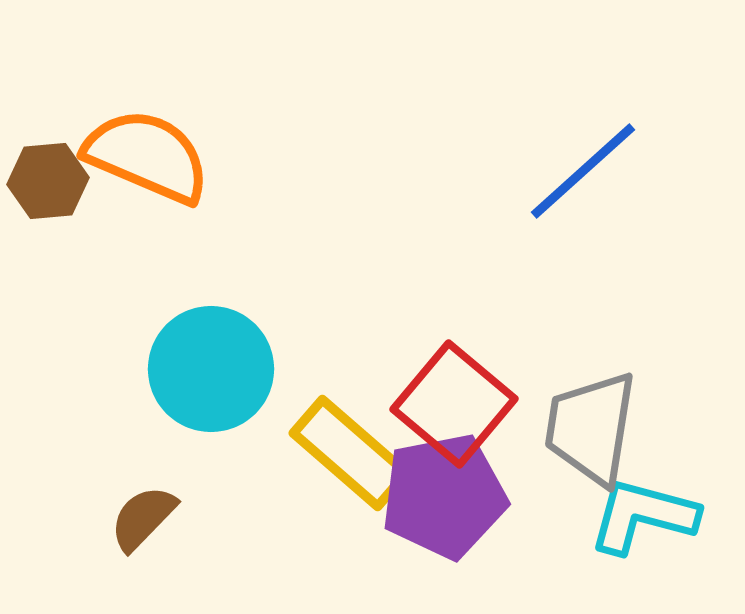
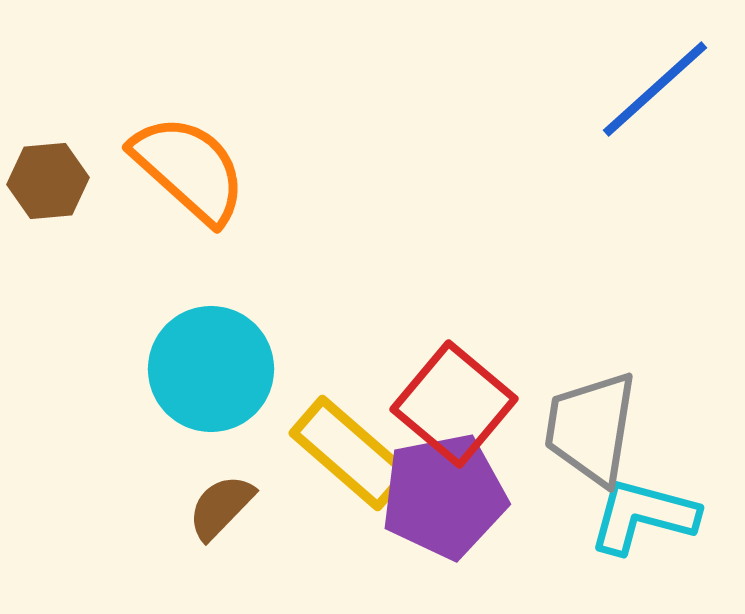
orange semicircle: moved 42 px right, 13 px down; rotated 19 degrees clockwise
blue line: moved 72 px right, 82 px up
brown semicircle: moved 78 px right, 11 px up
